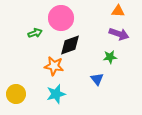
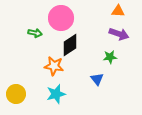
green arrow: rotated 32 degrees clockwise
black diamond: rotated 15 degrees counterclockwise
